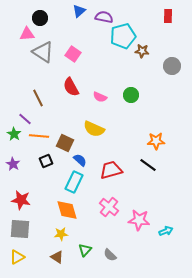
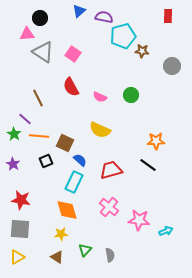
yellow semicircle: moved 6 px right, 1 px down
gray semicircle: rotated 144 degrees counterclockwise
